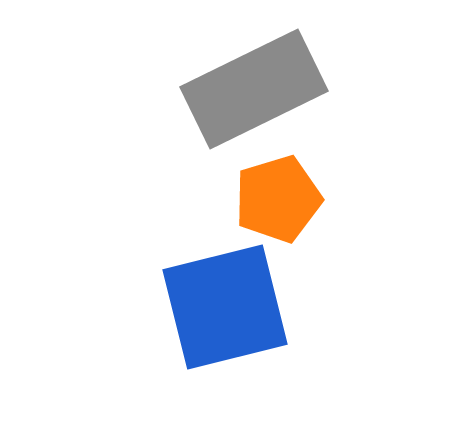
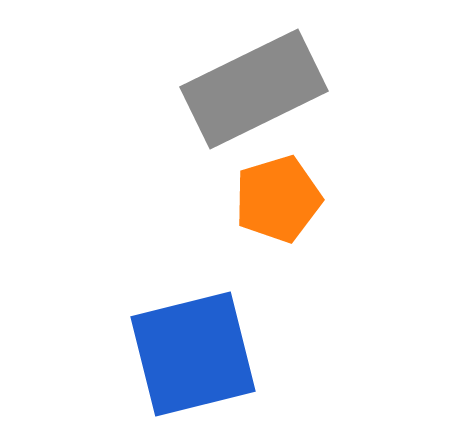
blue square: moved 32 px left, 47 px down
